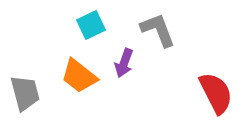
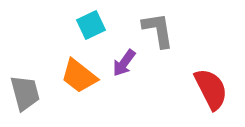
gray L-shape: rotated 12 degrees clockwise
purple arrow: rotated 16 degrees clockwise
red semicircle: moved 5 px left, 4 px up
